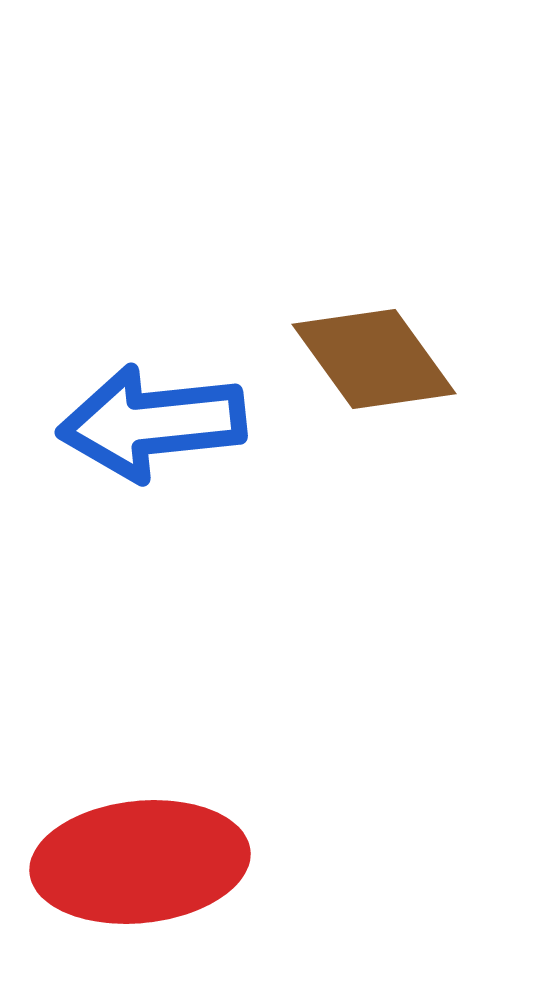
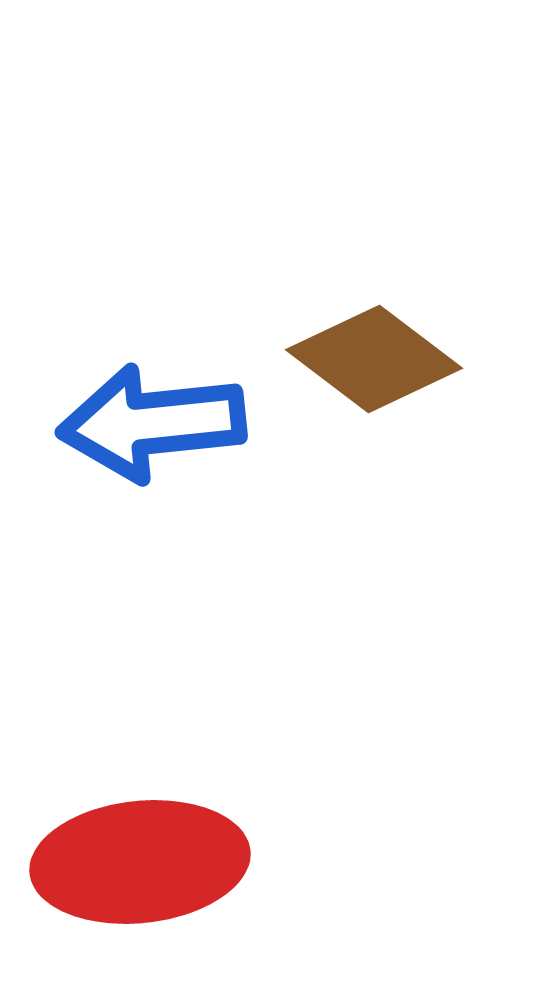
brown diamond: rotated 17 degrees counterclockwise
